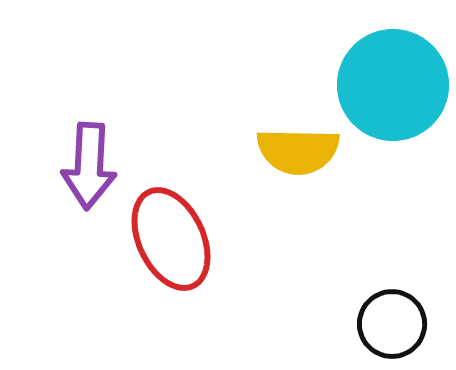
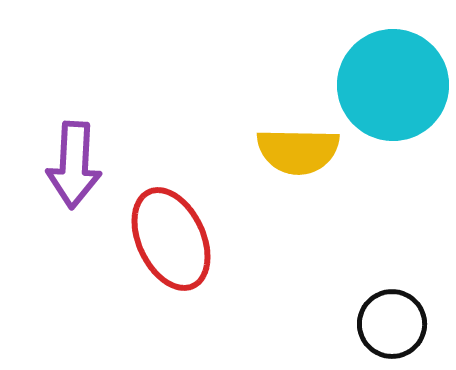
purple arrow: moved 15 px left, 1 px up
